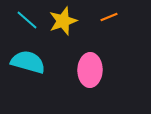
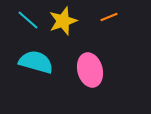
cyan line: moved 1 px right
cyan semicircle: moved 8 px right
pink ellipse: rotated 16 degrees counterclockwise
